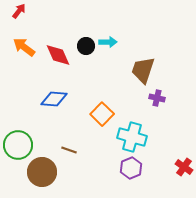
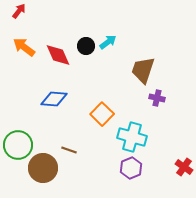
cyan arrow: rotated 36 degrees counterclockwise
brown circle: moved 1 px right, 4 px up
